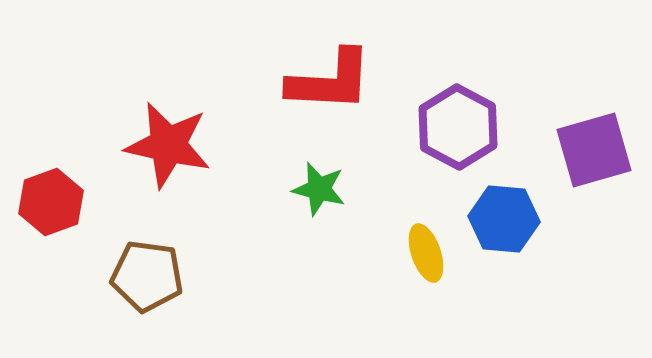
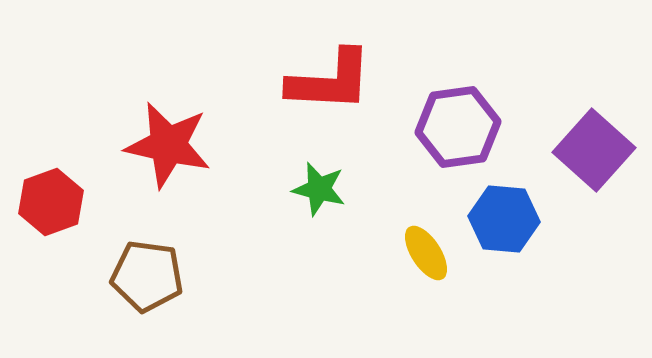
purple hexagon: rotated 24 degrees clockwise
purple square: rotated 32 degrees counterclockwise
yellow ellipse: rotated 14 degrees counterclockwise
